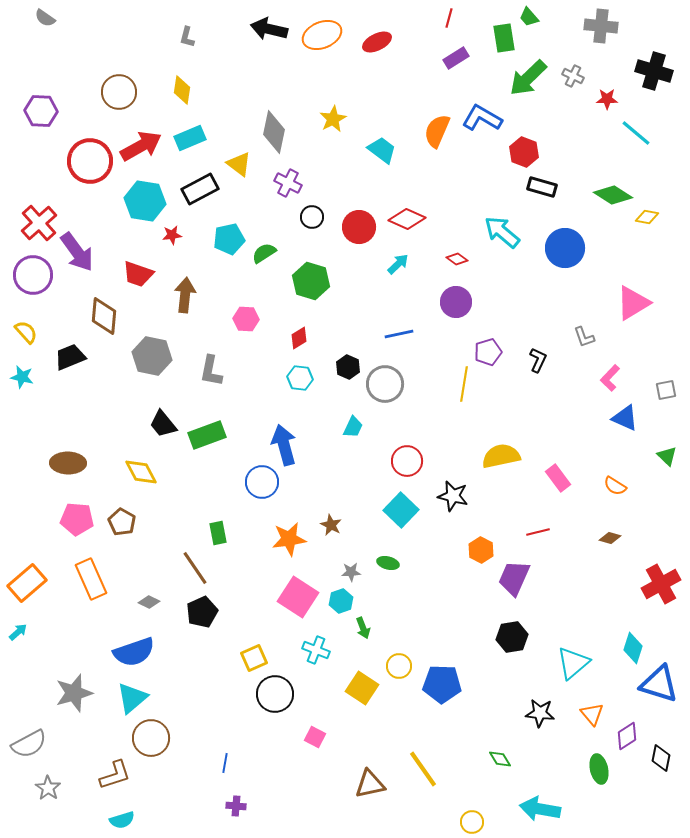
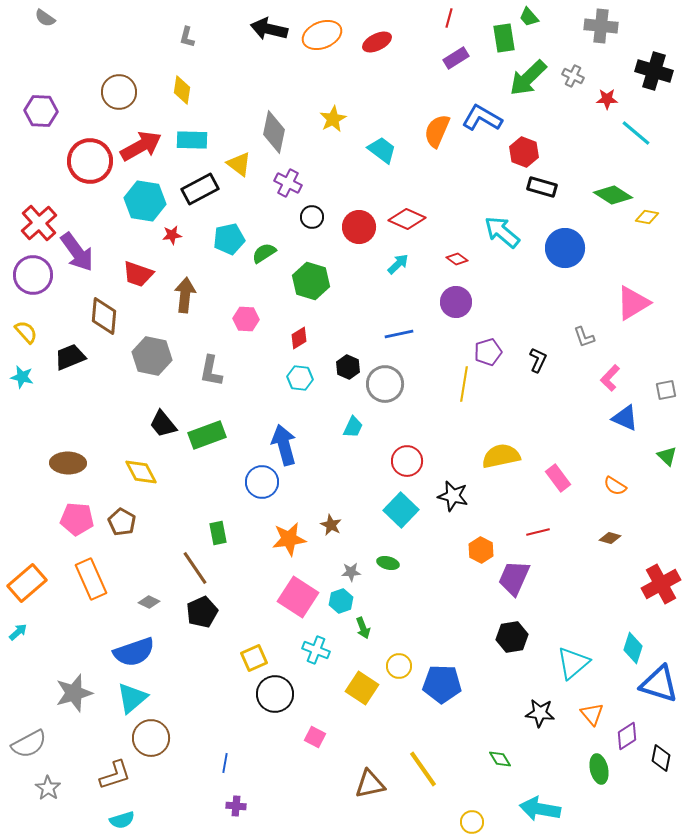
cyan rectangle at (190, 138): moved 2 px right, 2 px down; rotated 24 degrees clockwise
